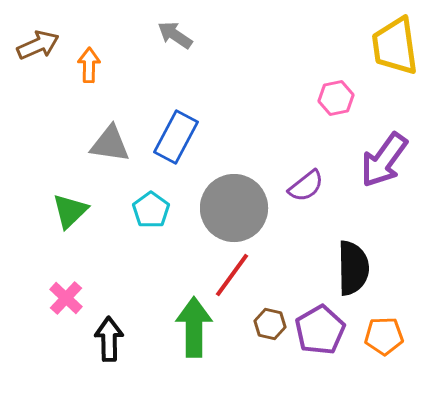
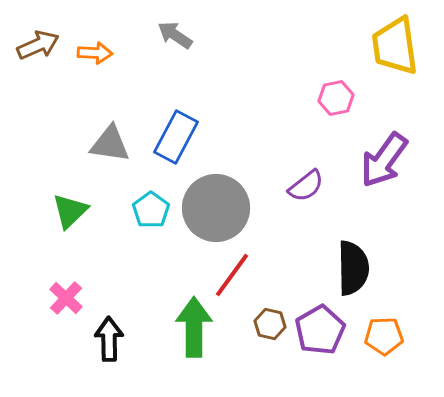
orange arrow: moved 6 px right, 12 px up; rotated 92 degrees clockwise
gray circle: moved 18 px left
